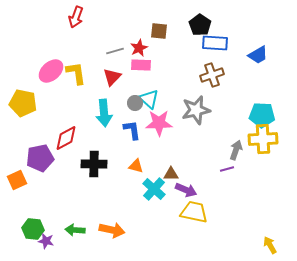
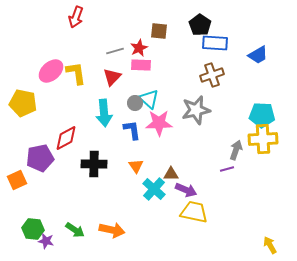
orange triangle: rotated 42 degrees clockwise
green arrow: rotated 150 degrees counterclockwise
